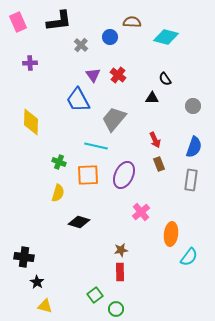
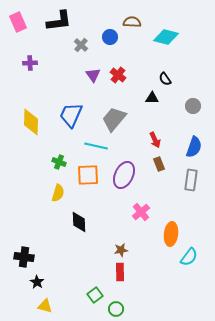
blue trapezoid: moved 7 px left, 15 px down; rotated 52 degrees clockwise
black diamond: rotated 70 degrees clockwise
